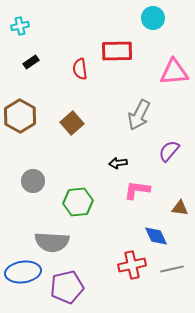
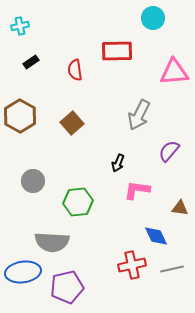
red semicircle: moved 5 px left, 1 px down
black arrow: rotated 60 degrees counterclockwise
